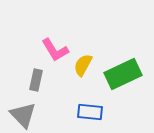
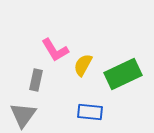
gray triangle: rotated 20 degrees clockwise
